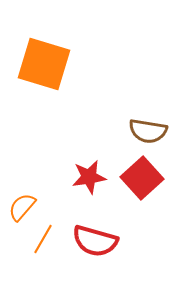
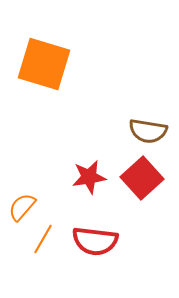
red semicircle: rotated 9 degrees counterclockwise
